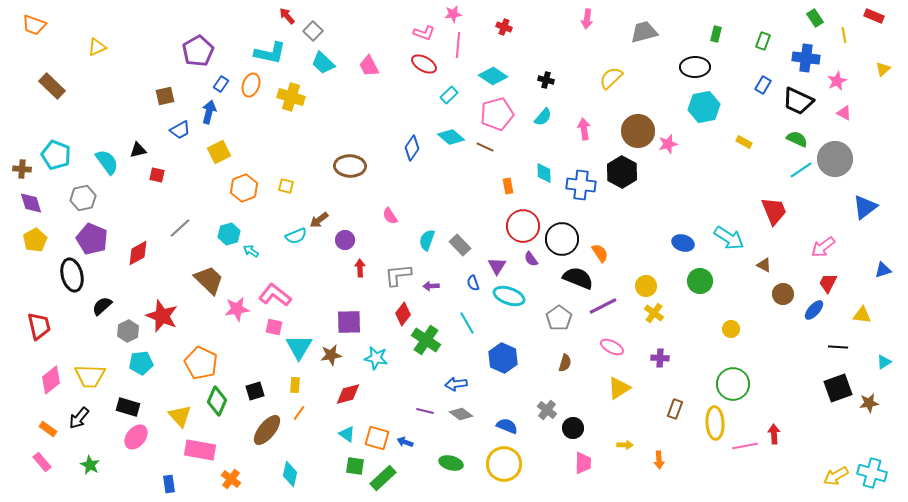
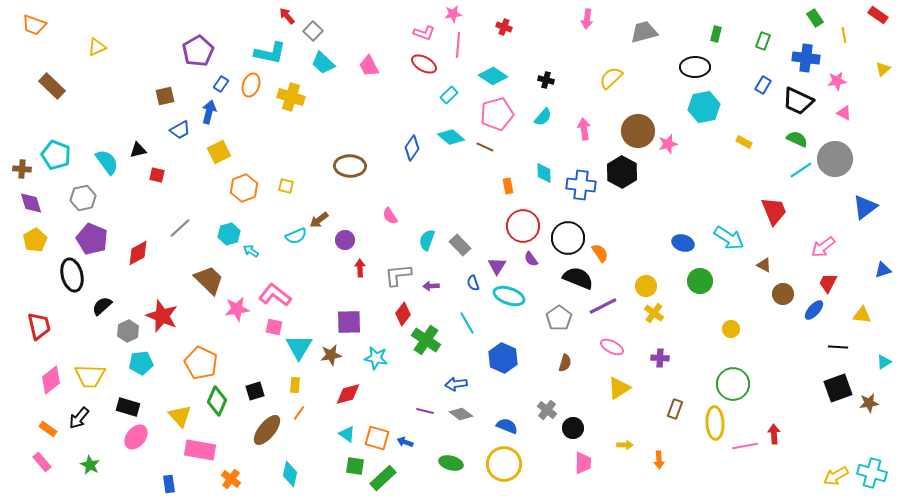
red rectangle at (874, 16): moved 4 px right, 1 px up; rotated 12 degrees clockwise
pink star at (837, 81): rotated 18 degrees clockwise
black circle at (562, 239): moved 6 px right, 1 px up
